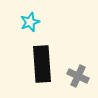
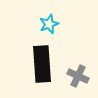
cyan star: moved 19 px right, 2 px down
